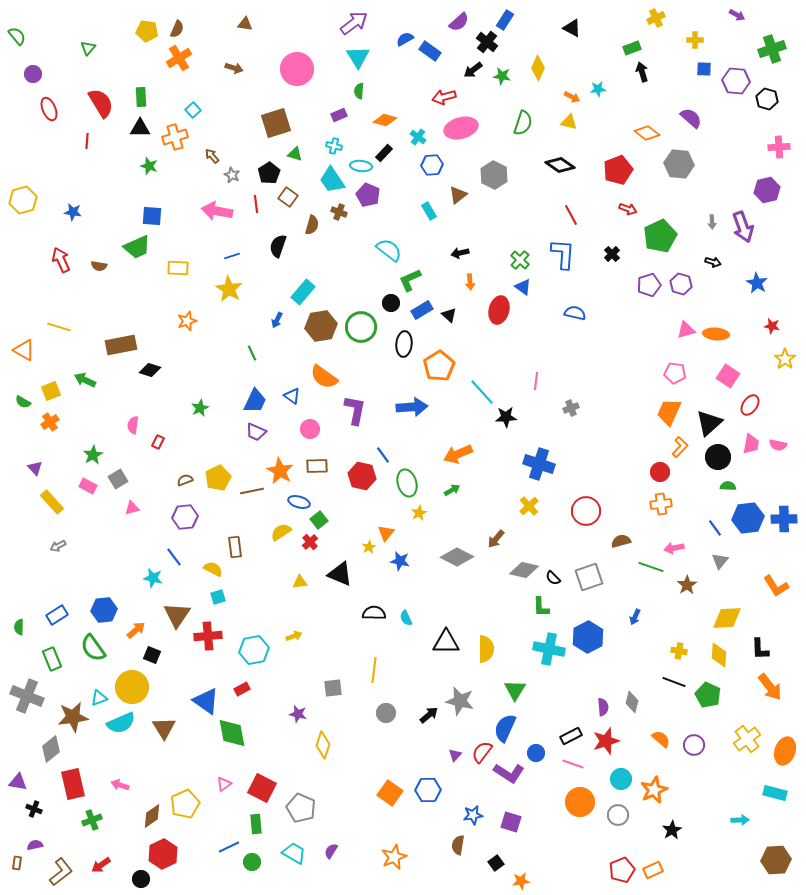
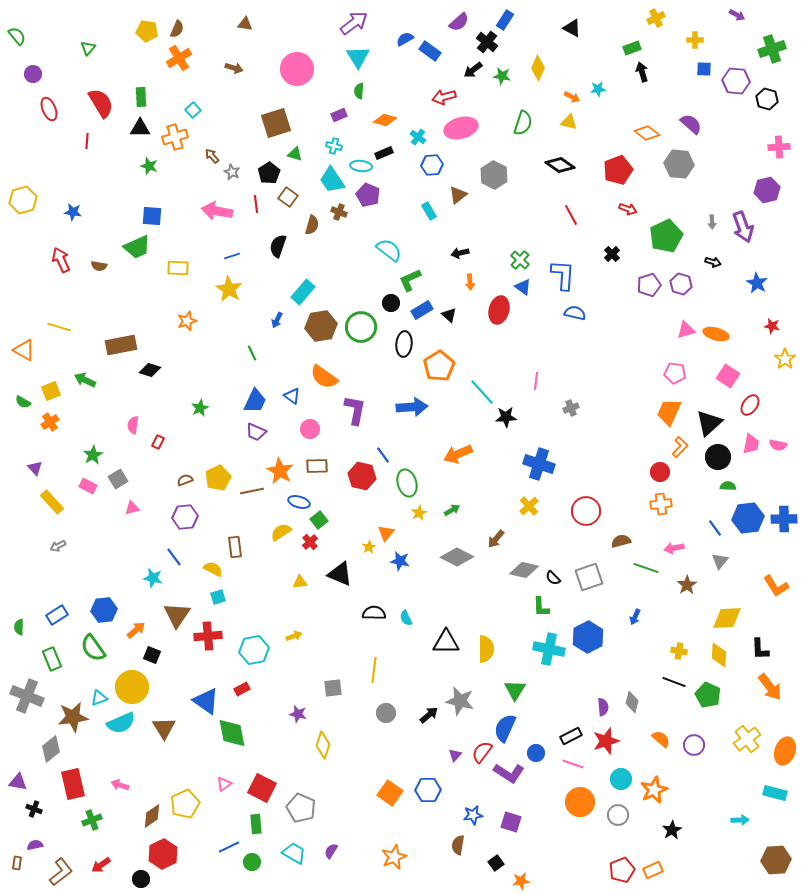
purple semicircle at (691, 118): moved 6 px down
black rectangle at (384, 153): rotated 24 degrees clockwise
gray star at (232, 175): moved 3 px up
green pentagon at (660, 236): moved 6 px right
blue L-shape at (563, 254): moved 21 px down
orange ellipse at (716, 334): rotated 10 degrees clockwise
green arrow at (452, 490): moved 20 px down
green line at (651, 567): moved 5 px left, 1 px down
